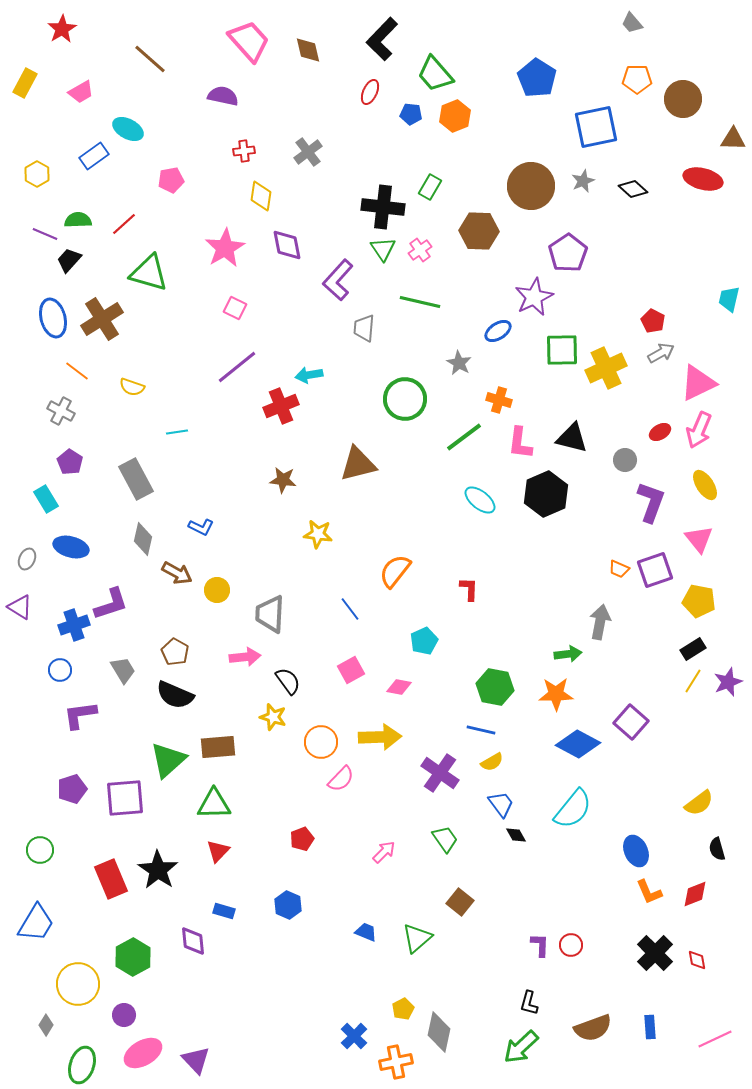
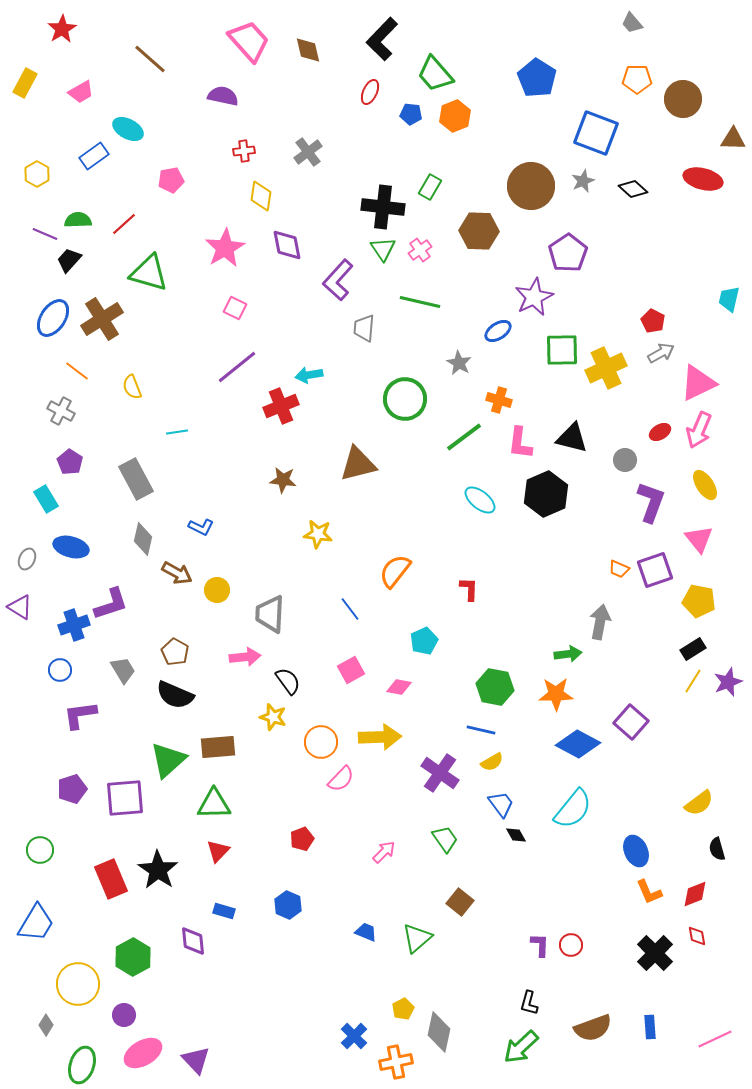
blue square at (596, 127): moved 6 px down; rotated 33 degrees clockwise
blue ellipse at (53, 318): rotated 48 degrees clockwise
yellow semicircle at (132, 387): rotated 50 degrees clockwise
red diamond at (697, 960): moved 24 px up
